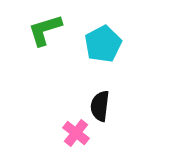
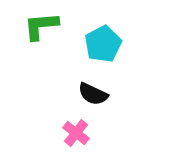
green L-shape: moved 4 px left, 4 px up; rotated 12 degrees clockwise
black semicircle: moved 7 px left, 12 px up; rotated 72 degrees counterclockwise
